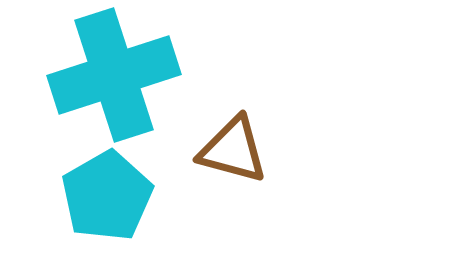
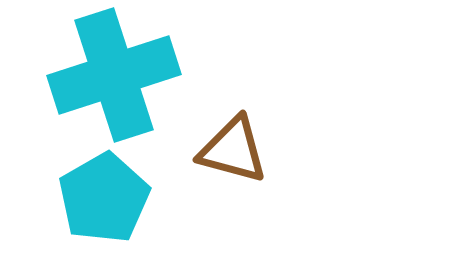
cyan pentagon: moved 3 px left, 2 px down
